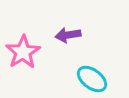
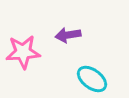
pink star: rotated 28 degrees clockwise
